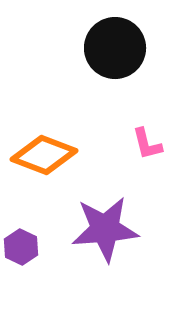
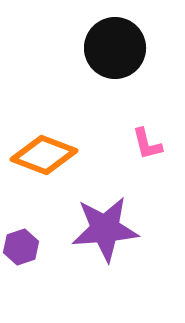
purple hexagon: rotated 16 degrees clockwise
